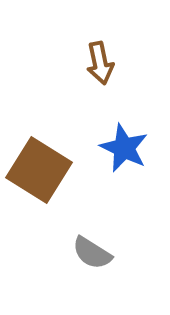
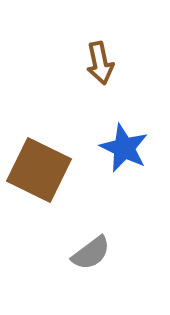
brown square: rotated 6 degrees counterclockwise
gray semicircle: moved 1 px left; rotated 69 degrees counterclockwise
